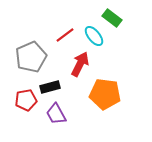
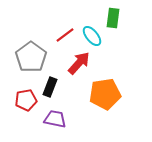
green rectangle: moved 1 px right; rotated 60 degrees clockwise
cyan ellipse: moved 2 px left
gray pentagon: rotated 12 degrees counterclockwise
red arrow: moved 1 px left, 1 px up; rotated 15 degrees clockwise
black rectangle: rotated 54 degrees counterclockwise
orange pentagon: rotated 16 degrees counterclockwise
purple trapezoid: moved 1 px left, 5 px down; rotated 130 degrees clockwise
